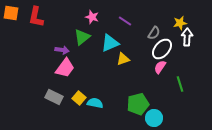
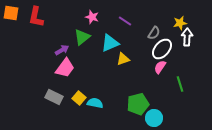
purple arrow: rotated 40 degrees counterclockwise
